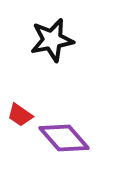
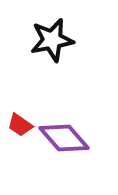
red trapezoid: moved 10 px down
